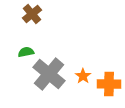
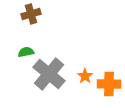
brown cross: moved 1 px left; rotated 24 degrees clockwise
orange star: moved 2 px right
